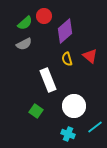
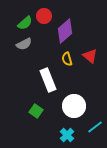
cyan cross: moved 1 px left, 1 px down; rotated 24 degrees clockwise
